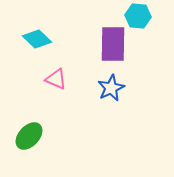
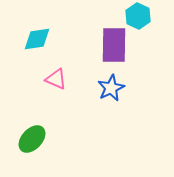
cyan hexagon: rotated 20 degrees clockwise
cyan diamond: rotated 52 degrees counterclockwise
purple rectangle: moved 1 px right, 1 px down
green ellipse: moved 3 px right, 3 px down
